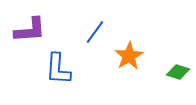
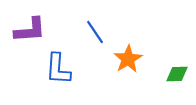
blue line: rotated 70 degrees counterclockwise
orange star: moved 1 px left, 3 px down
green diamond: moved 1 px left, 2 px down; rotated 20 degrees counterclockwise
